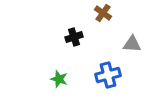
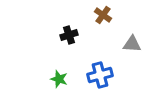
brown cross: moved 2 px down
black cross: moved 5 px left, 2 px up
blue cross: moved 8 px left
